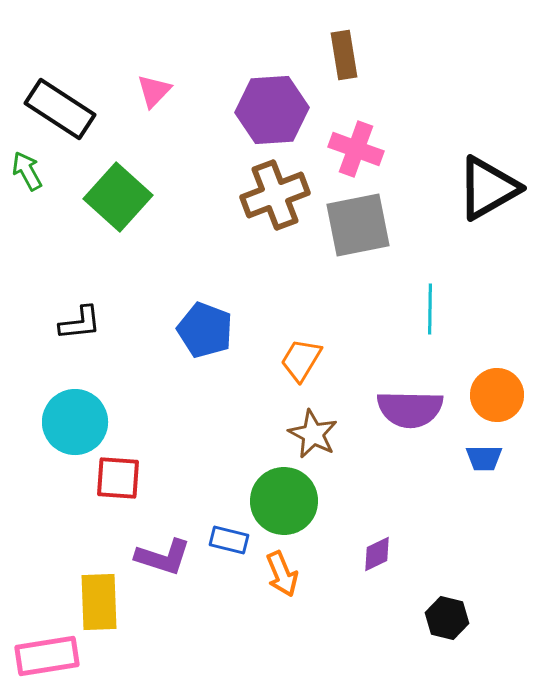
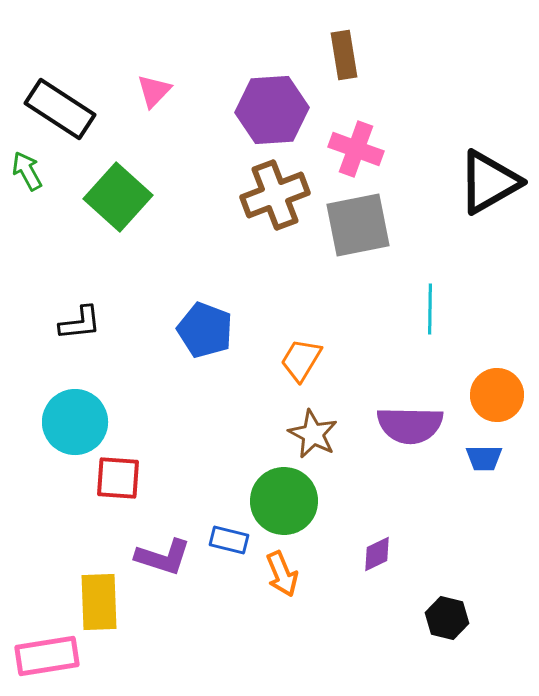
black triangle: moved 1 px right, 6 px up
purple semicircle: moved 16 px down
